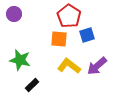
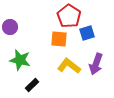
purple circle: moved 4 px left, 13 px down
blue square: moved 2 px up
purple arrow: moved 1 px left, 2 px up; rotated 30 degrees counterclockwise
